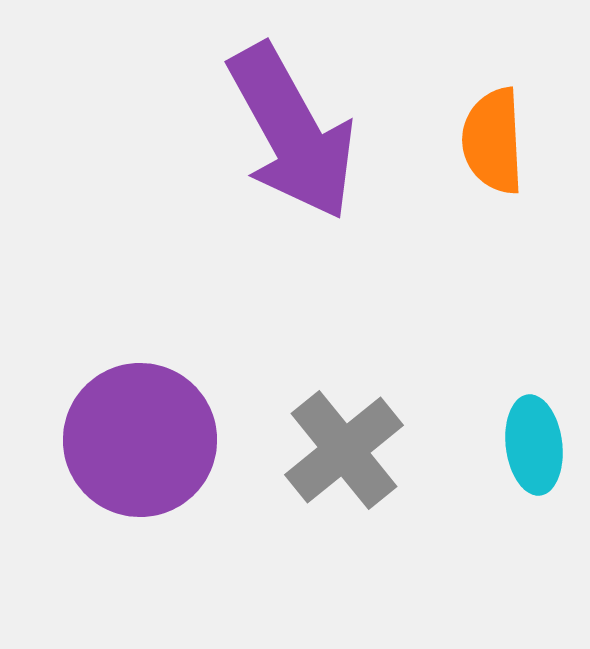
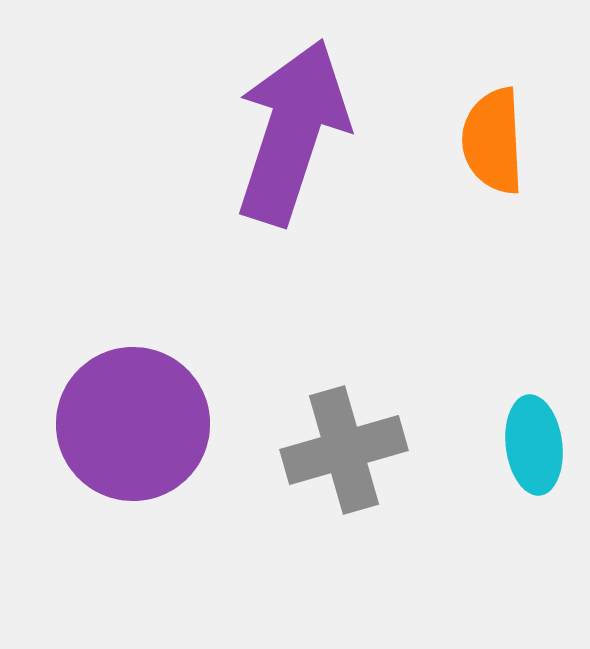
purple arrow: rotated 133 degrees counterclockwise
purple circle: moved 7 px left, 16 px up
gray cross: rotated 23 degrees clockwise
